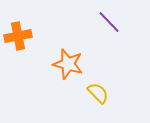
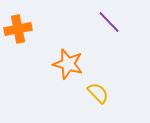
orange cross: moved 7 px up
